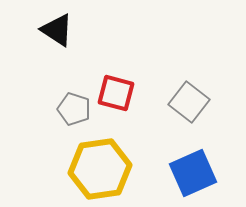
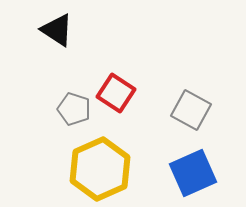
red square: rotated 18 degrees clockwise
gray square: moved 2 px right, 8 px down; rotated 9 degrees counterclockwise
yellow hexagon: rotated 16 degrees counterclockwise
